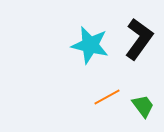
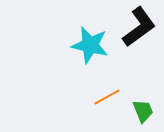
black L-shape: moved 12 px up; rotated 18 degrees clockwise
green trapezoid: moved 5 px down; rotated 15 degrees clockwise
